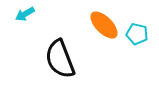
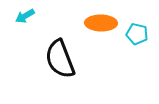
cyan arrow: moved 2 px down
orange ellipse: moved 3 px left, 2 px up; rotated 44 degrees counterclockwise
